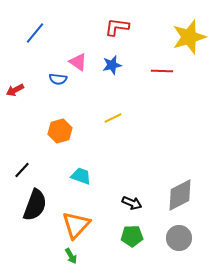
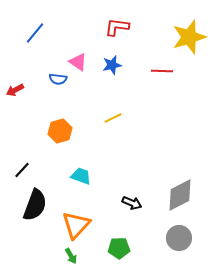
green pentagon: moved 13 px left, 12 px down
